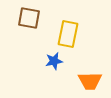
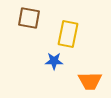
blue star: rotated 12 degrees clockwise
